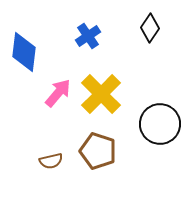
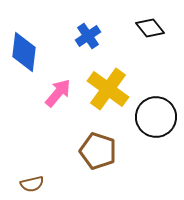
black diamond: rotated 72 degrees counterclockwise
yellow cross: moved 7 px right, 5 px up; rotated 9 degrees counterclockwise
black circle: moved 4 px left, 7 px up
brown semicircle: moved 19 px left, 23 px down
